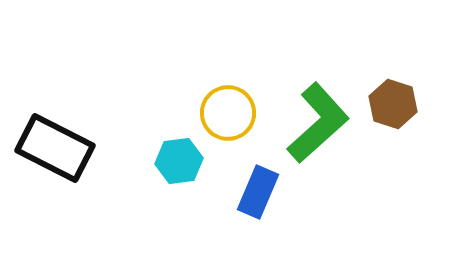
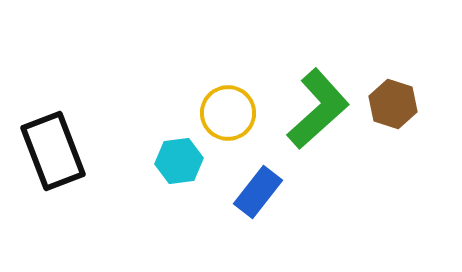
green L-shape: moved 14 px up
black rectangle: moved 2 px left, 3 px down; rotated 42 degrees clockwise
blue rectangle: rotated 15 degrees clockwise
